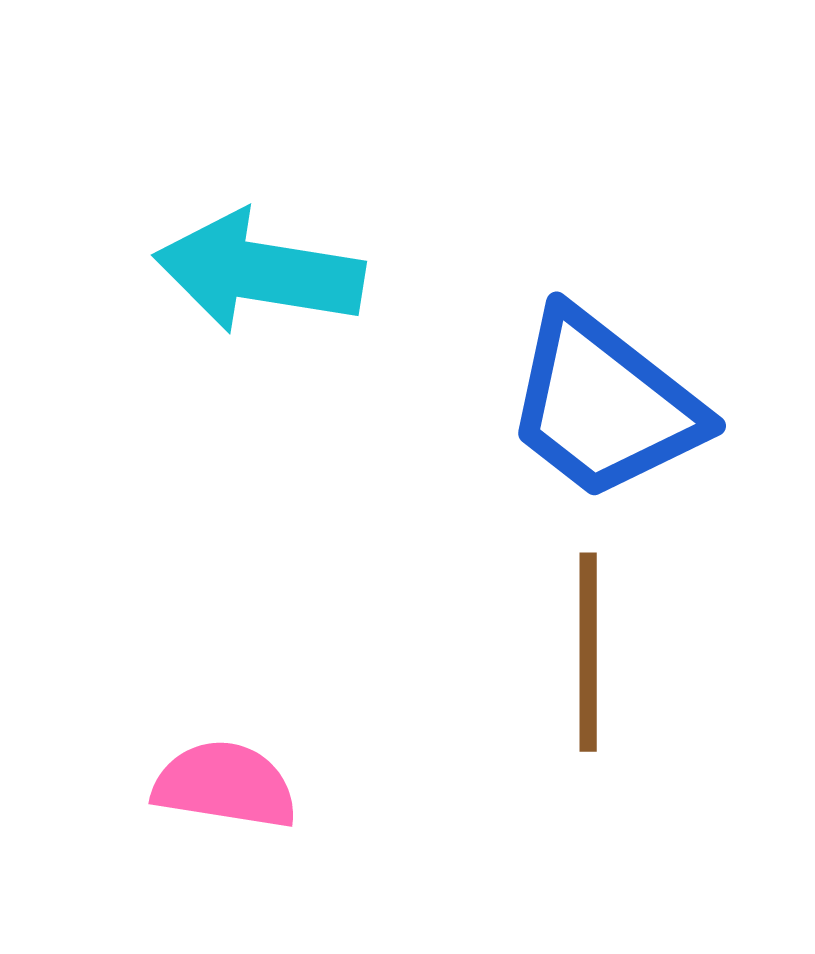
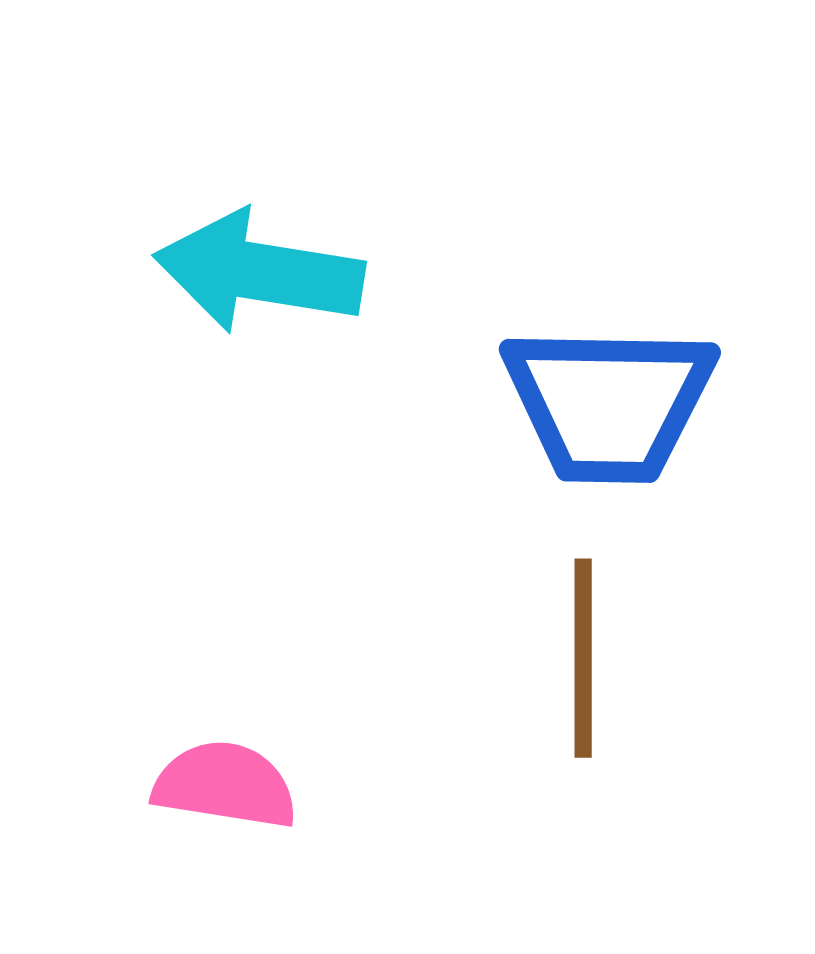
blue trapezoid: moved 5 px right, 2 px up; rotated 37 degrees counterclockwise
brown line: moved 5 px left, 6 px down
